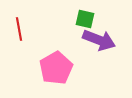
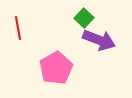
green square: moved 1 px left, 1 px up; rotated 30 degrees clockwise
red line: moved 1 px left, 1 px up
